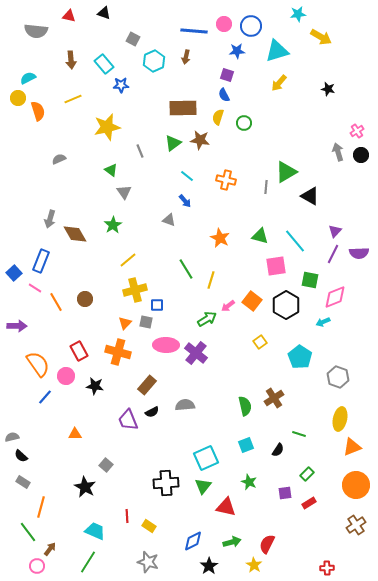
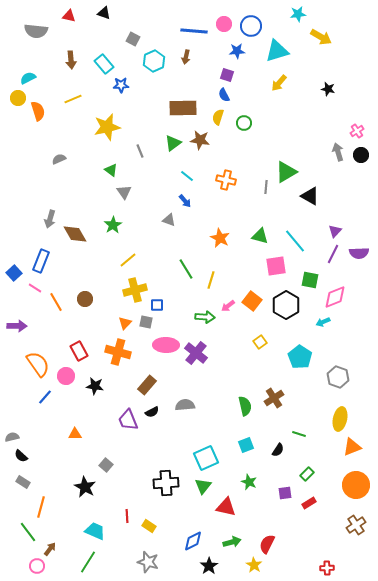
green arrow at (207, 319): moved 2 px left, 2 px up; rotated 36 degrees clockwise
